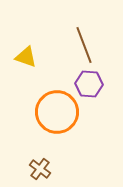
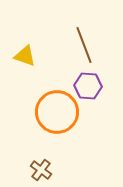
yellow triangle: moved 1 px left, 1 px up
purple hexagon: moved 1 px left, 2 px down
brown cross: moved 1 px right, 1 px down
